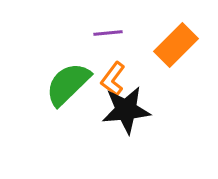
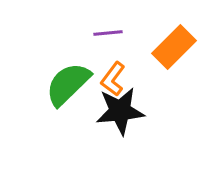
orange rectangle: moved 2 px left, 2 px down
black star: moved 6 px left, 1 px down
